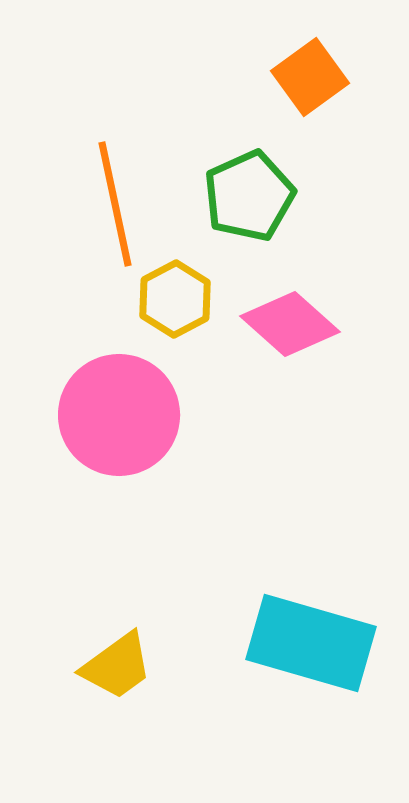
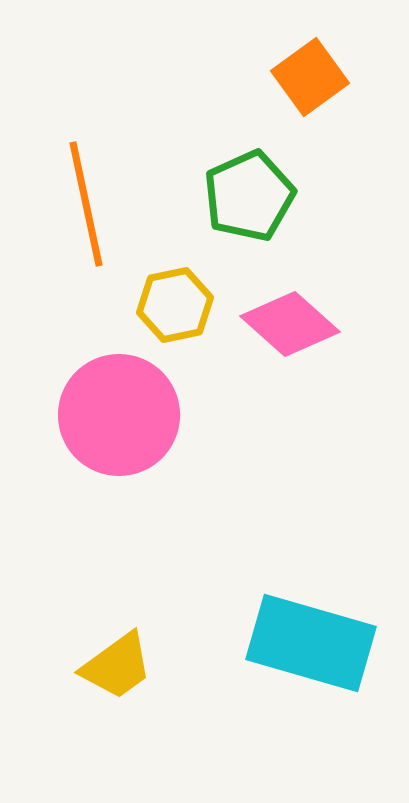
orange line: moved 29 px left
yellow hexagon: moved 6 px down; rotated 16 degrees clockwise
